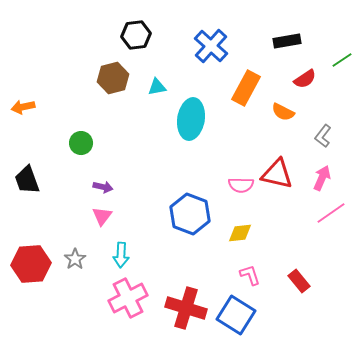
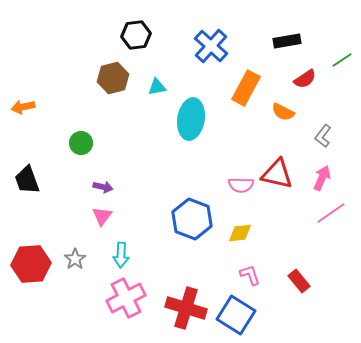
blue hexagon: moved 2 px right, 5 px down
pink cross: moved 2 px left
